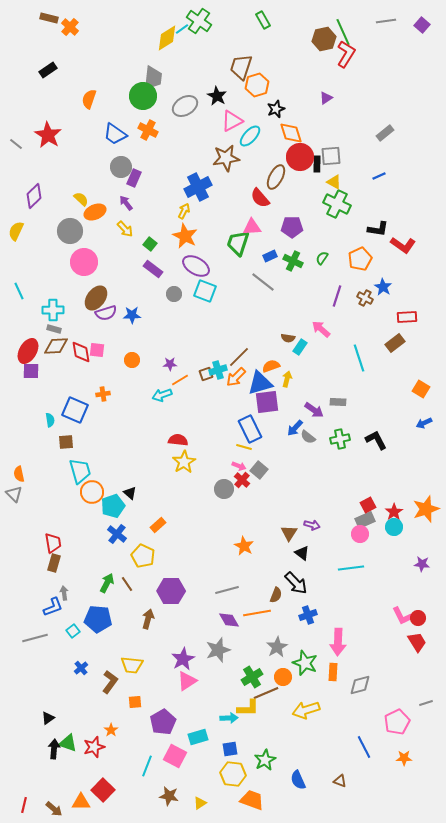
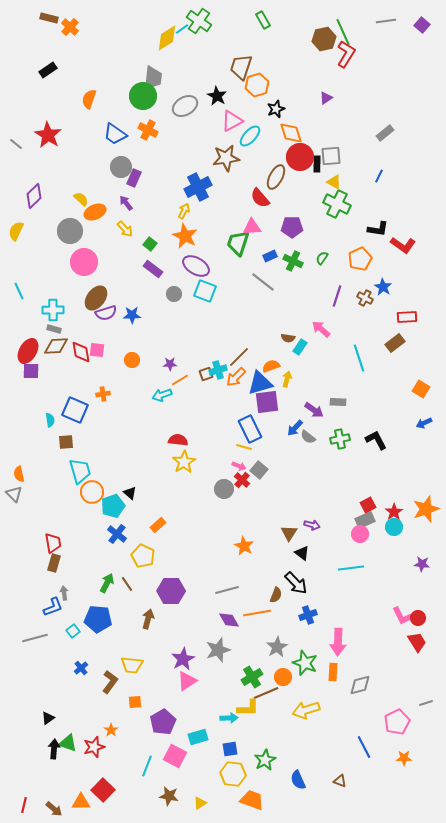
blue line at (379, 176): rotated 40 degrees counterclockwise
